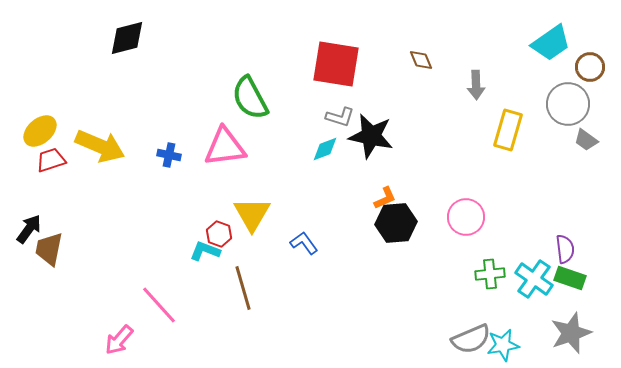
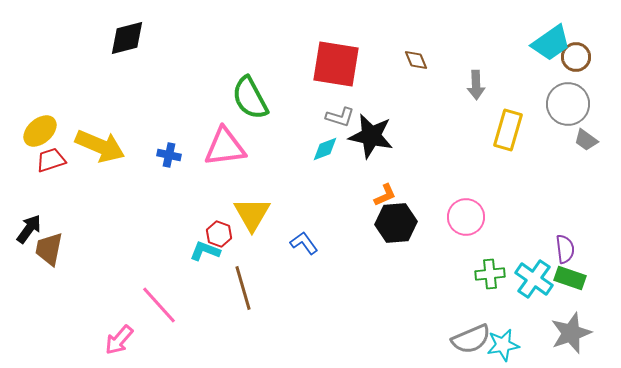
brown diamond: moved 5 px left
brown circle: moved 14 px left, 10 px up
orange L-shape: moved 3 px up
